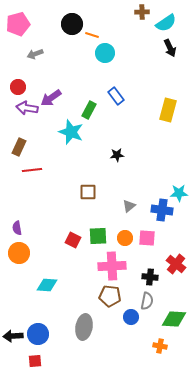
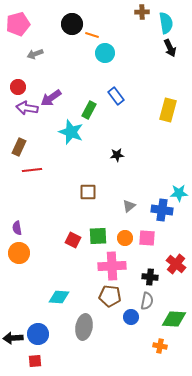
cyan semicircle at (166, 23): rotated 65 degrees counterclockwise
cyan diamond at (47, 285): moved 12 px right, 12 px down
black arrow at (13, 336): moved 2 px down
